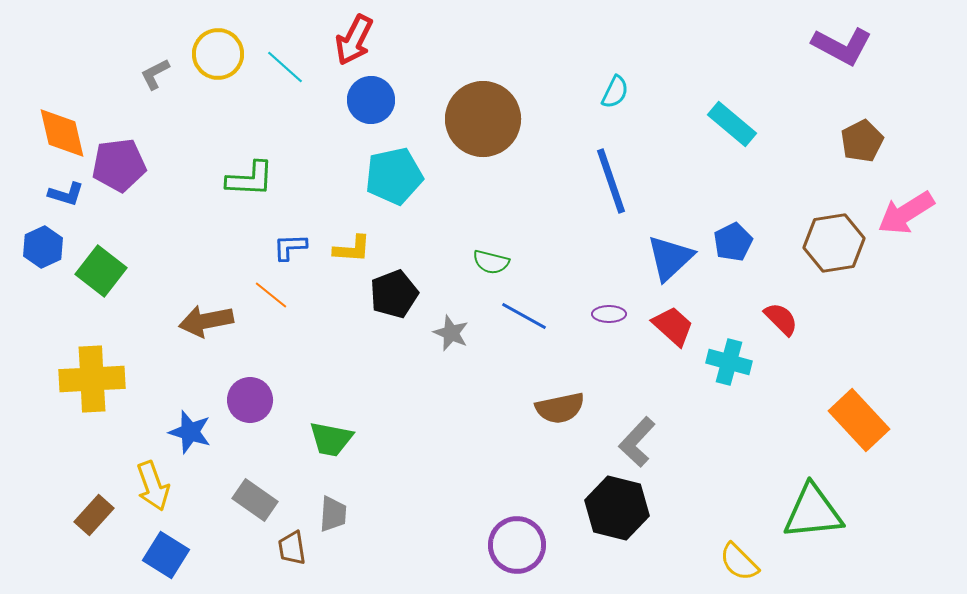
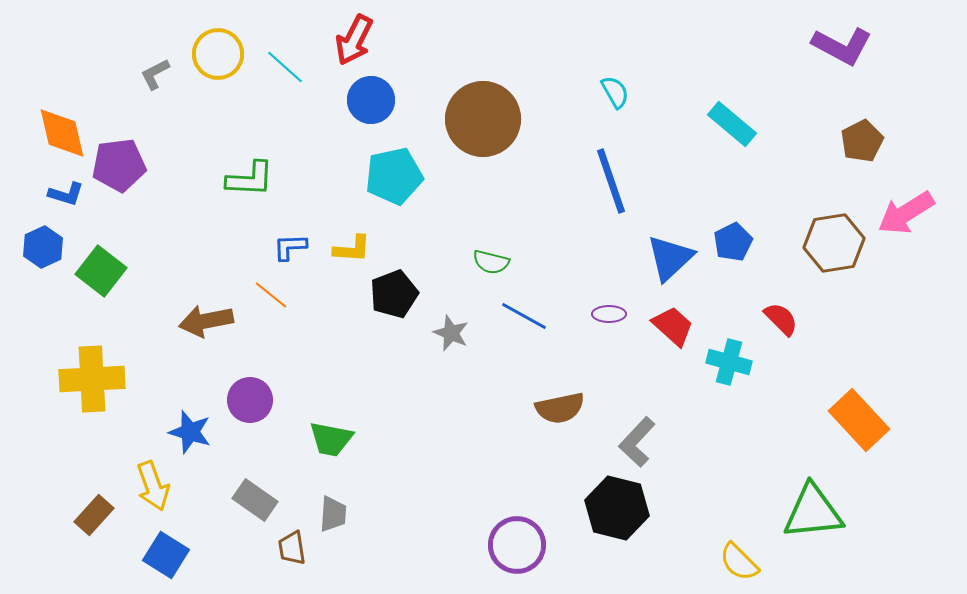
cyan semicircle at (615, 92): rotated 56 degrees counterclockwise
